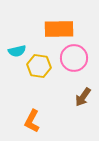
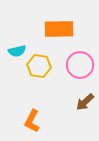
pink circle: moved 6 px right, 7 px down
brown arrow: moved 2 px right, 5 px down; rotated 12 degrees clockwise
